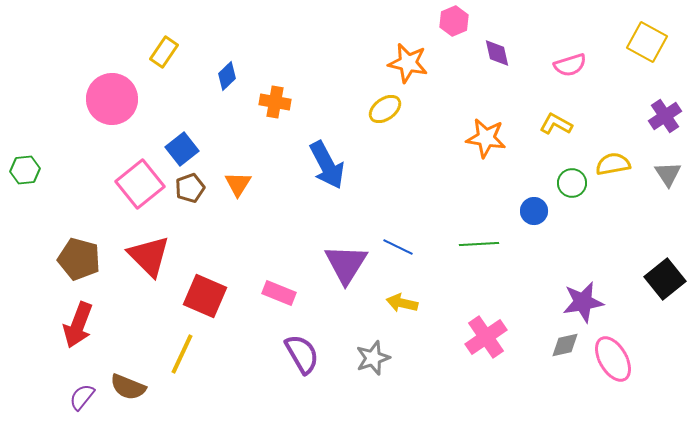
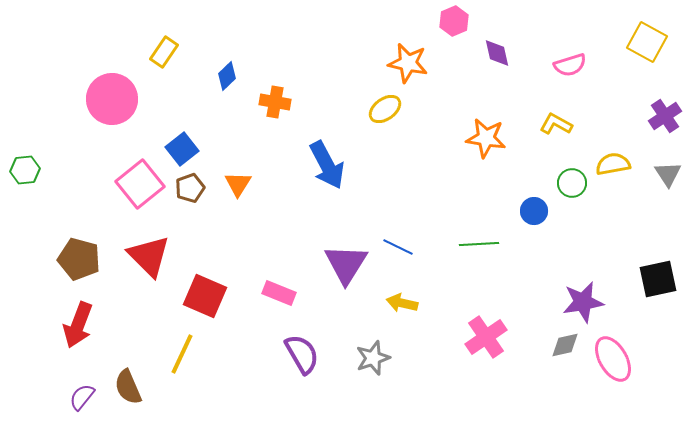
black square at (665, 279): moved 7 px left; rotated 27 degrees clockwise
brown semicircle at (128, 387): rotated 45 degrees clockwise
